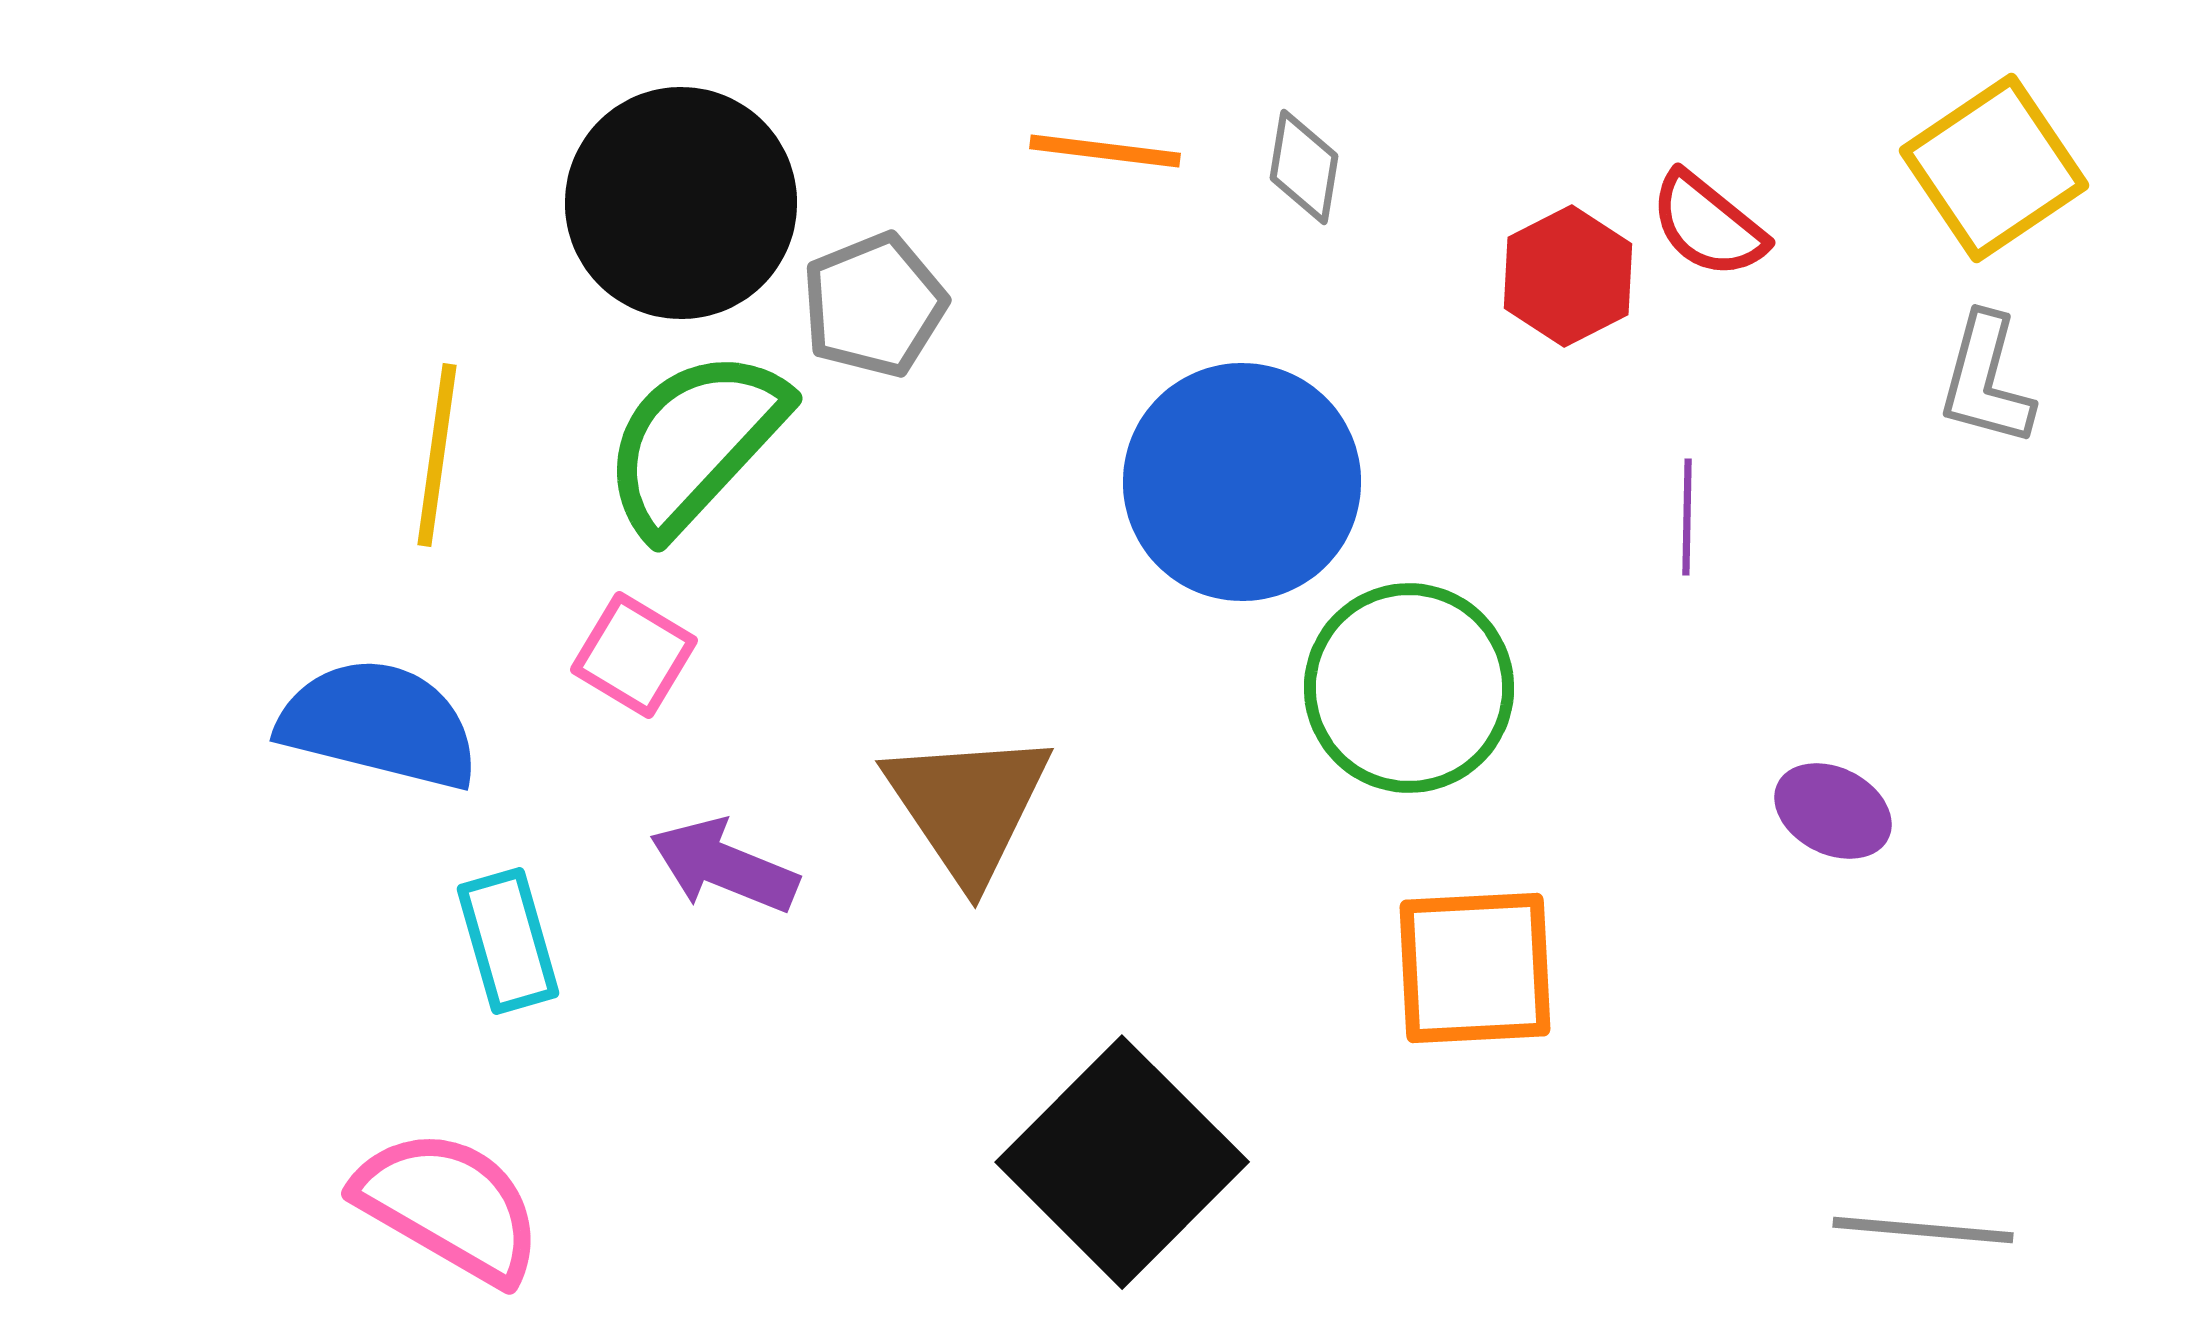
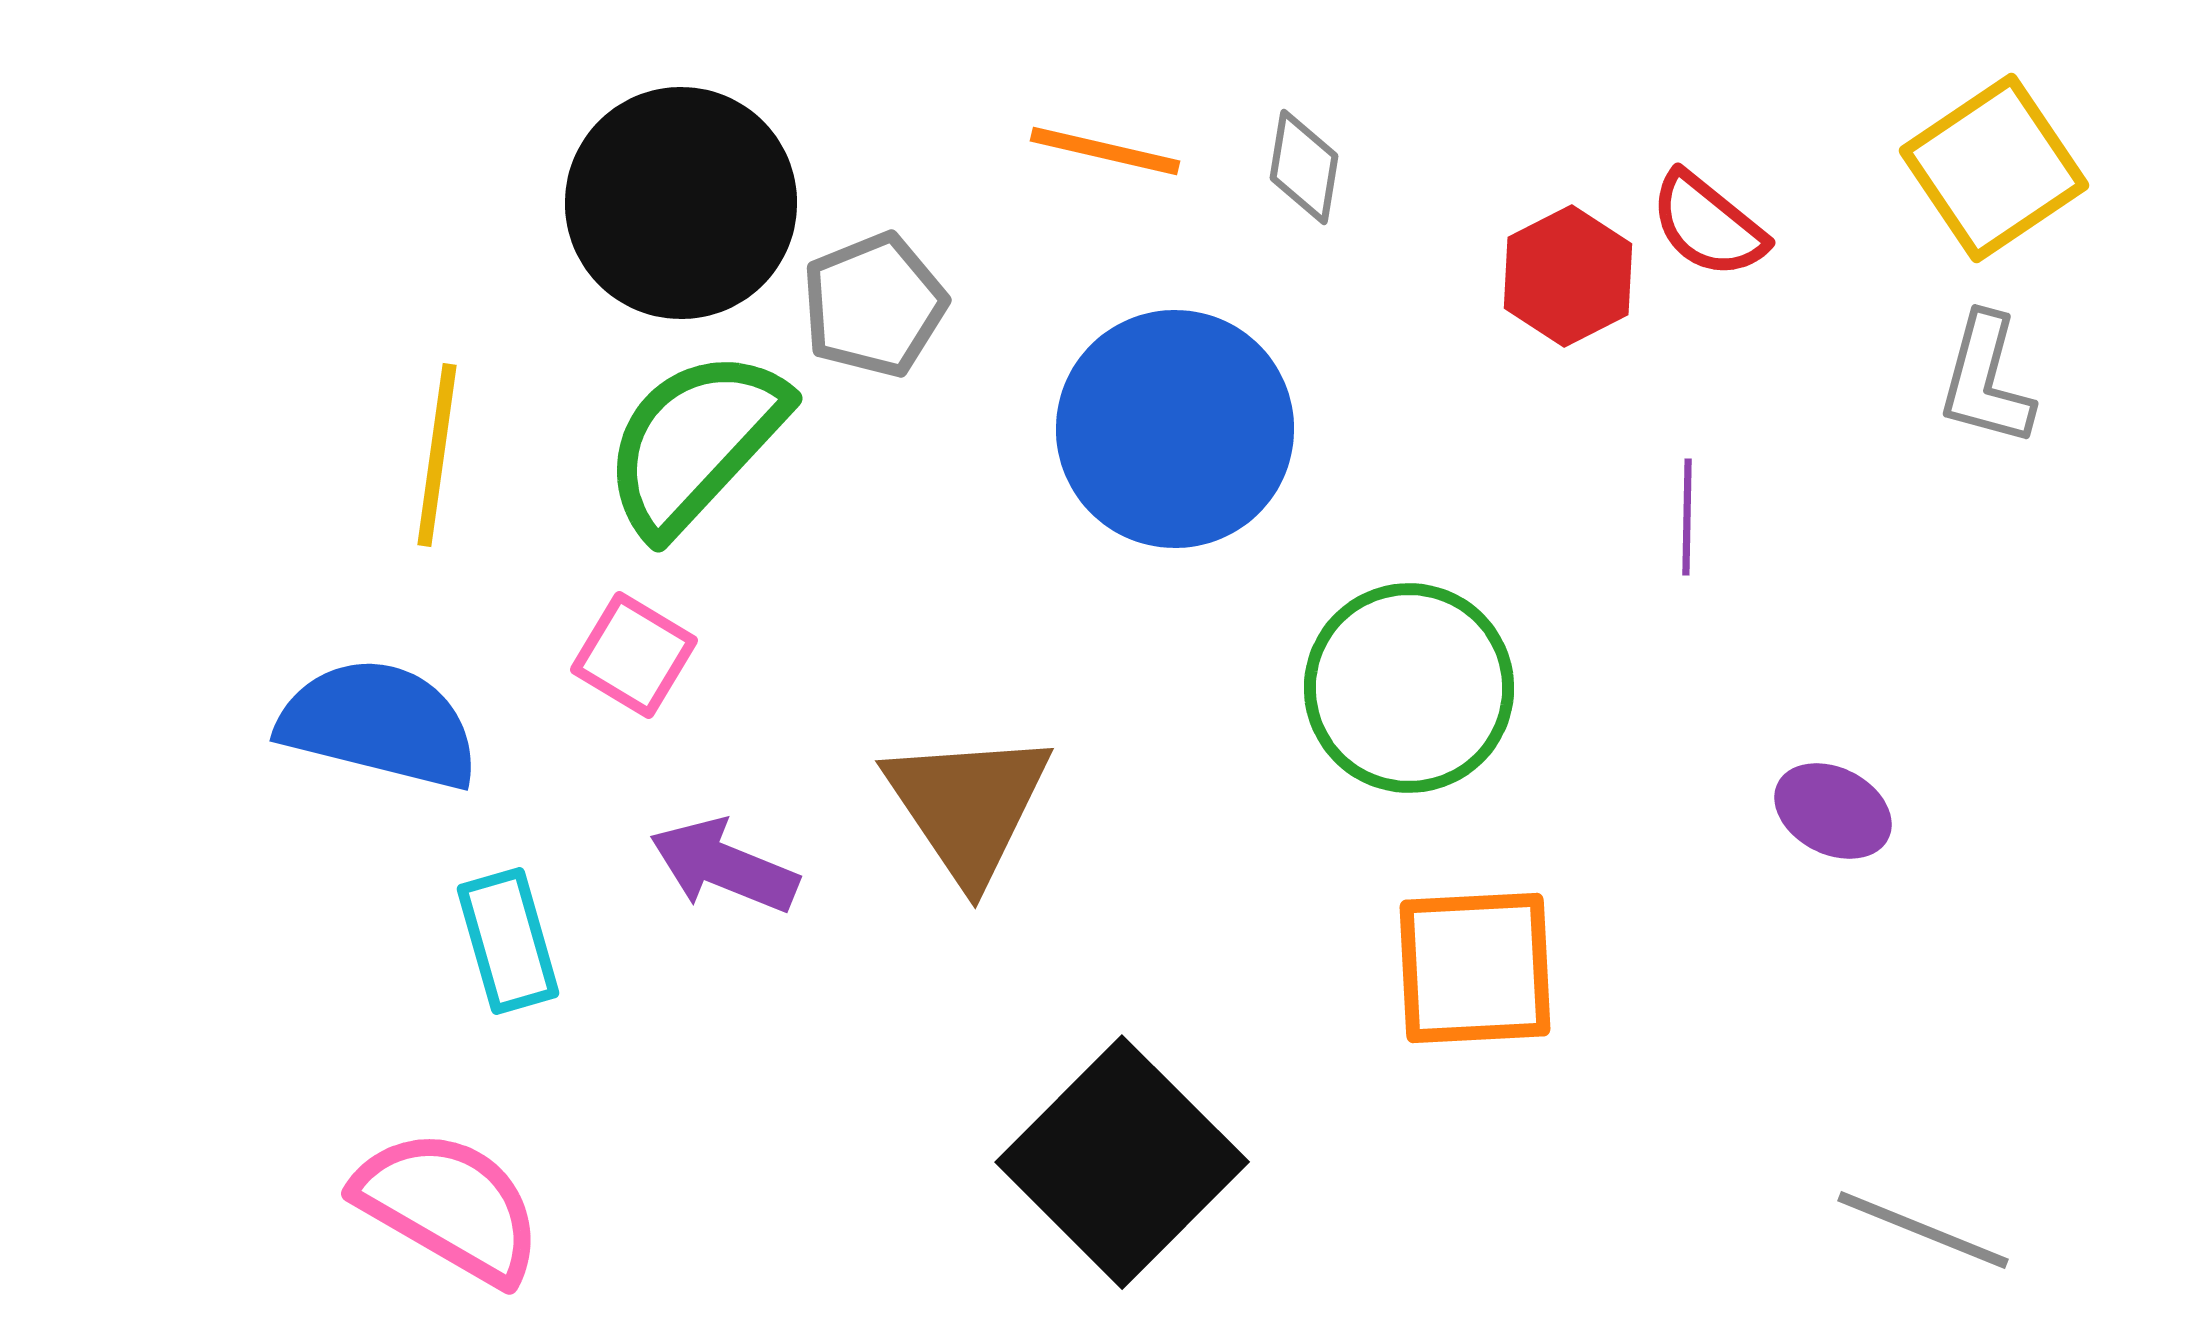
orange line: rotated 6 degrees clockwise
blue circle: moved 67 px left, 53 px up
gray line: rotated 17 degrees clockwise
